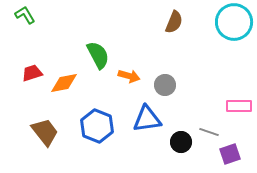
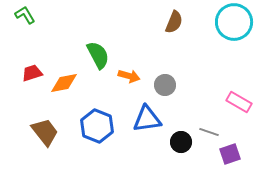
pink rectangle: moved 4 px up; rotated 30 degrees clockwise
